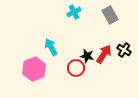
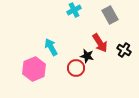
cyan cross: moved 2 px up
red arrow: moved 4 px left, 11 px up; rotated 114 degrees clockwise
